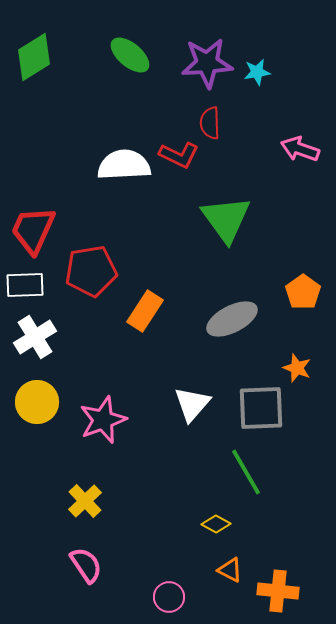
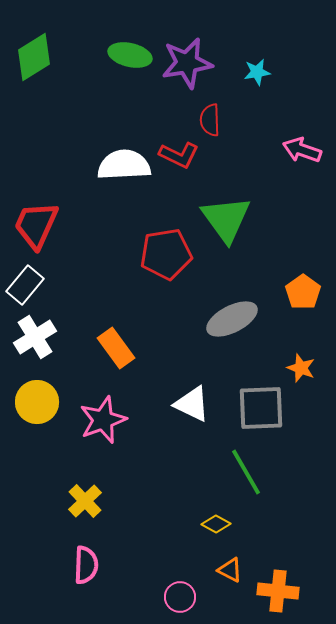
green ellipse: rotated 27 degrees counterclockwise
purple star: moved 20 px left; rotated 6 degrees counterclockwise
red semicircle: moved 3 px up
pink arrow: moved 2 px right, 1 px down
red trapezoid: moved 3 px right, 5 px up
red pentagon: moved 75 px right, 17 px up
white rectangle: rotated 48 degrees counterclockwise
orange rectangle: moved 29 px left, 37 px down; rotated 69 degrees counterclockwise
orange star: moved 4 px right
white triangle: rotated 45 degrees counterclockwise
pink semicircle: rotated 36 degrees clockwise
pink circle: moved 11 px right
